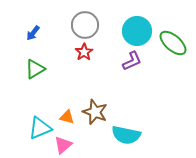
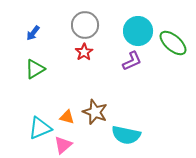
cyan circle: moved 1 px right
